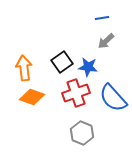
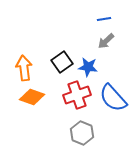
blue line: moved 2 px right, 1 px down
red cross: moved 1 px right, 2 px down
